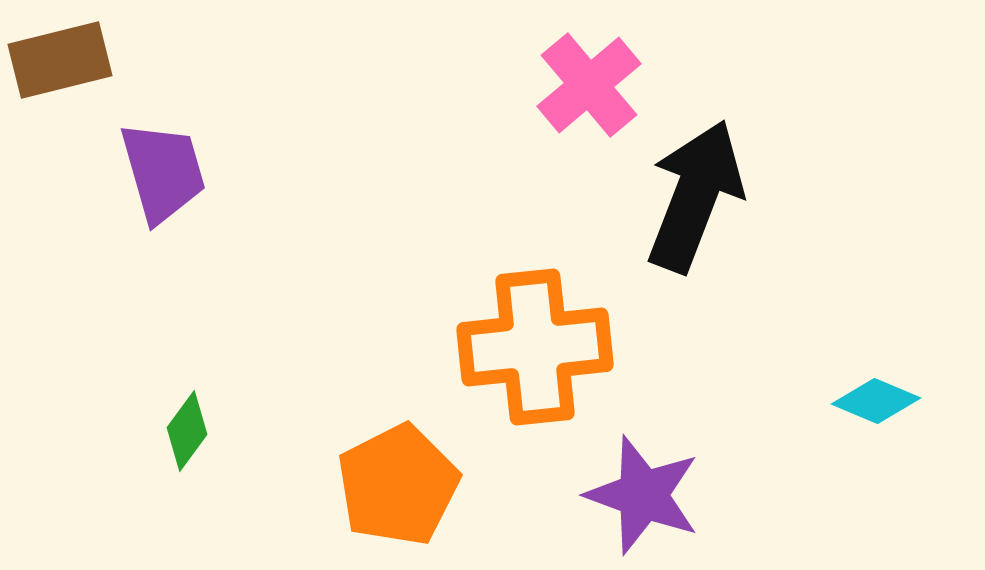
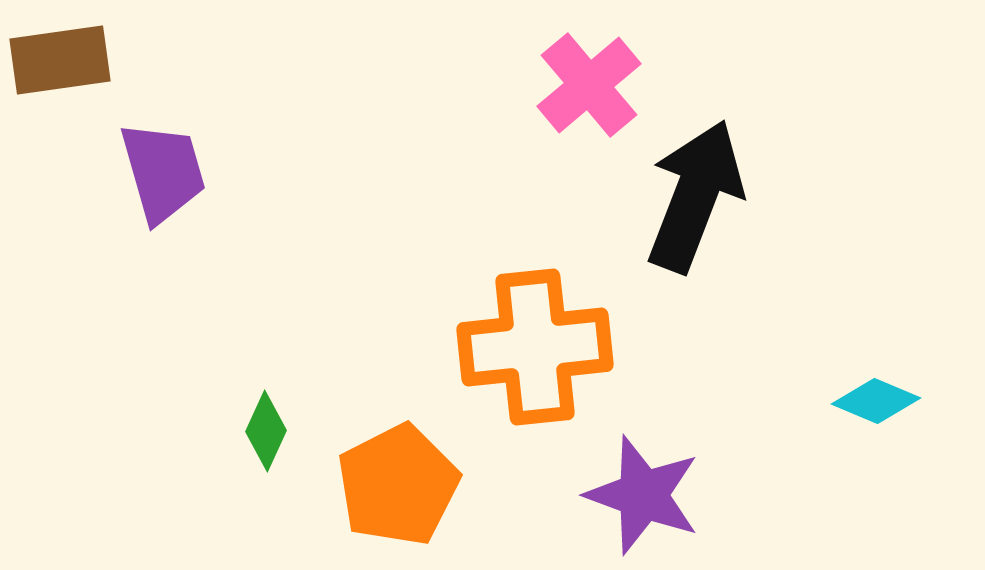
brown rectangle: rotated 6 degrees clockwise
green diamond: moved 79 px right; rotated 12 degrees counterclockwise
